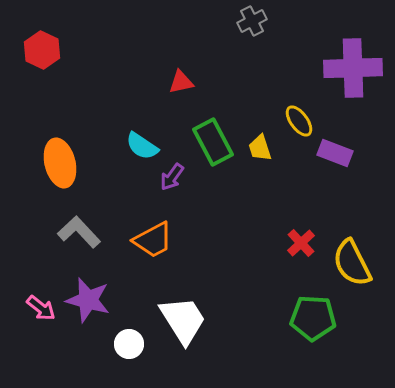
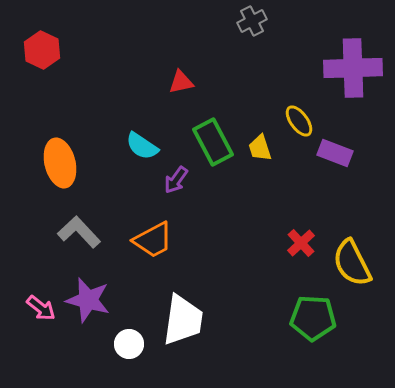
purple arrow: moved 4 px right, 3 px down
white trapezoid: rotated 40 degrees clockwise
